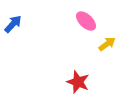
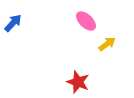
blue arrow: moved 1 px up
